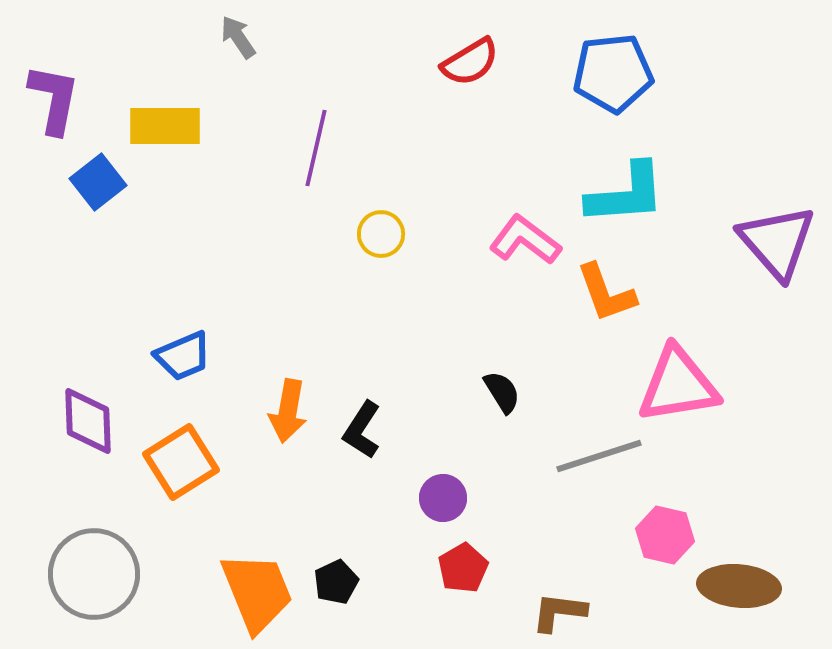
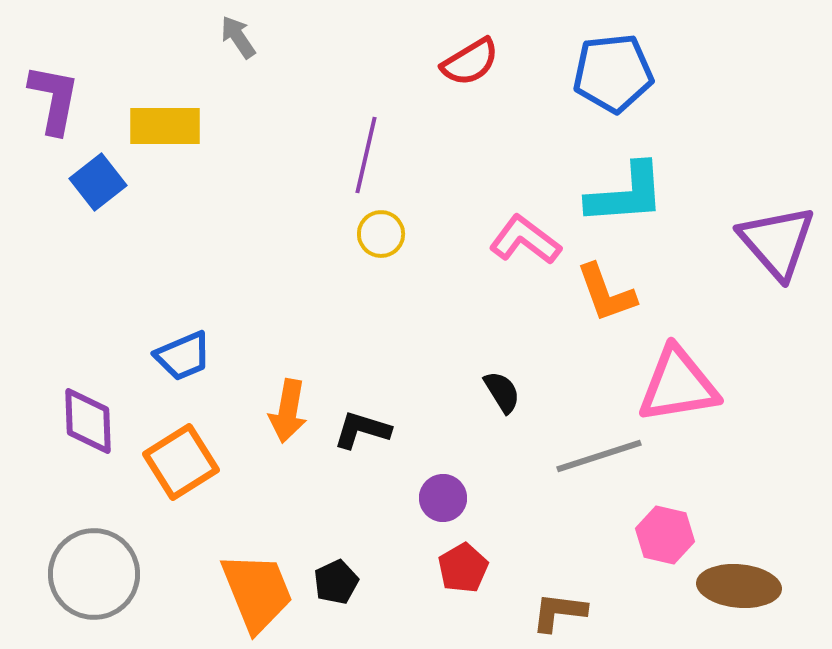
purple line: moved 50 px right, 7 px down
black L-shape: rotated 74 degrees clockwise
